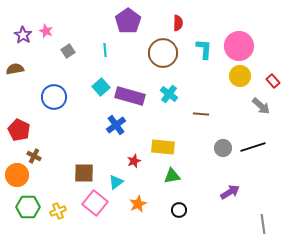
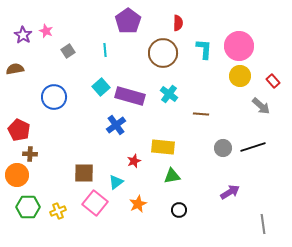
brown cross: moved 4 px left, 2 px up; rotated 24 degrees counterclockwise
